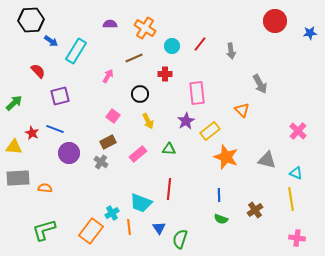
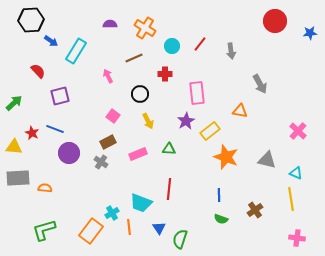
pink arrow at (108, 76): rotated 56 degrees counterclockwise
orange triangle at (242, 110): moved 2 px left, 1 px down; rotated 35 degrees counterclockwise
pink rectangle at (138, 154): rotated 18 degrees clockwise
